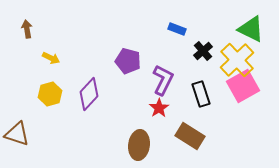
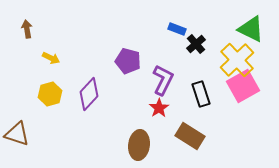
black cross: moved 7 px left, 7 px up
